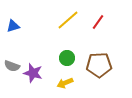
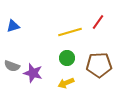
yellow line: moved 2 px right, 12 px down; rotated 25 degrees clockwise
yellow arrow: moved 1 px right
